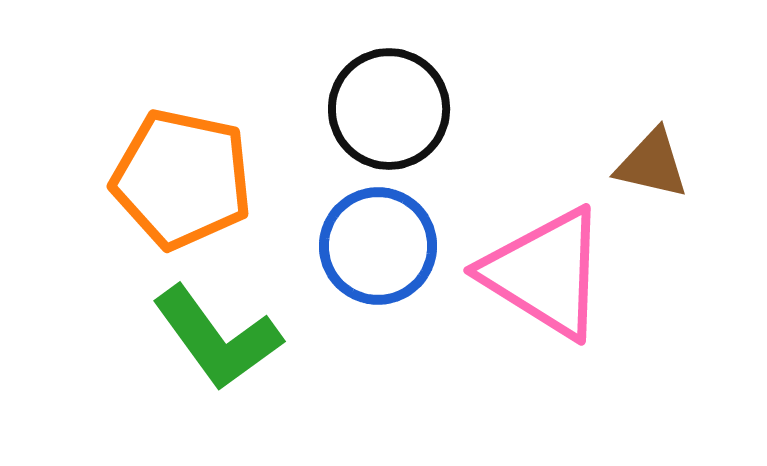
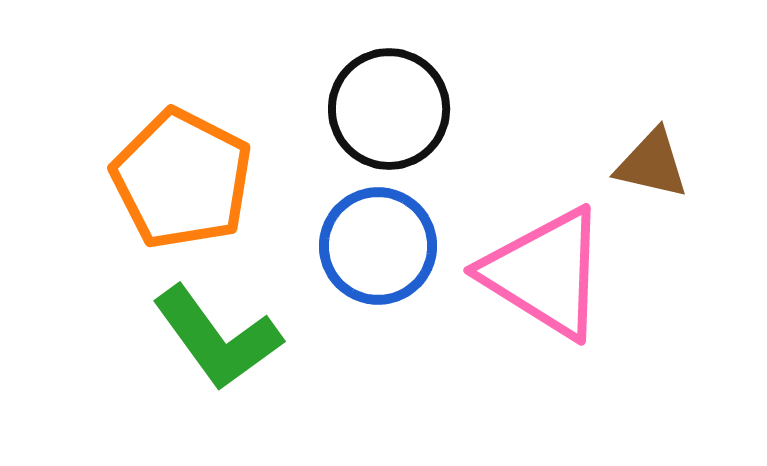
orange pentagon: rotated 15 degrees clockwise
